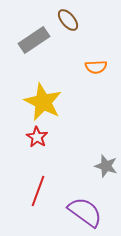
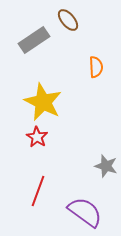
orange semicircle: rotated 90 degrees counterclockwise
